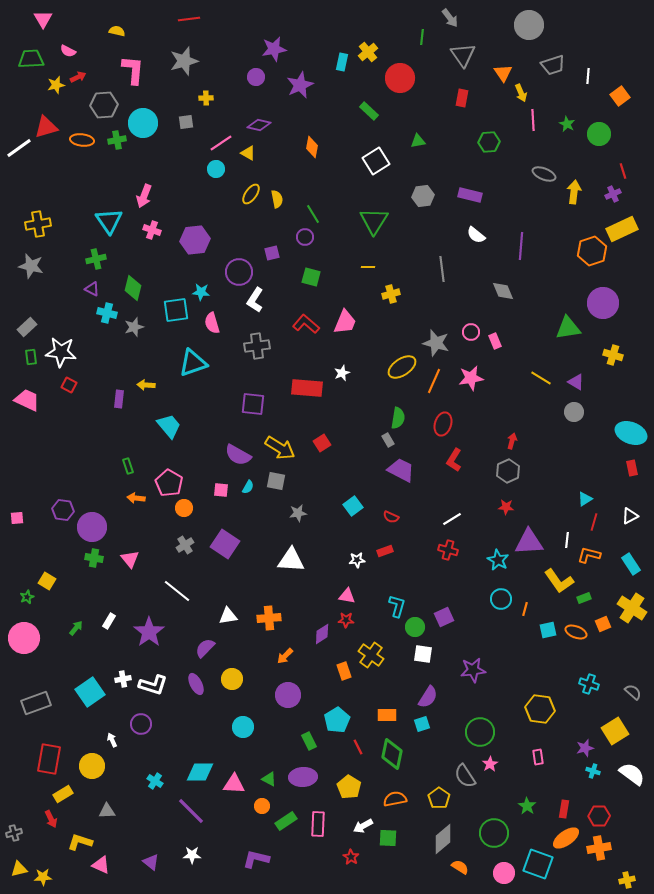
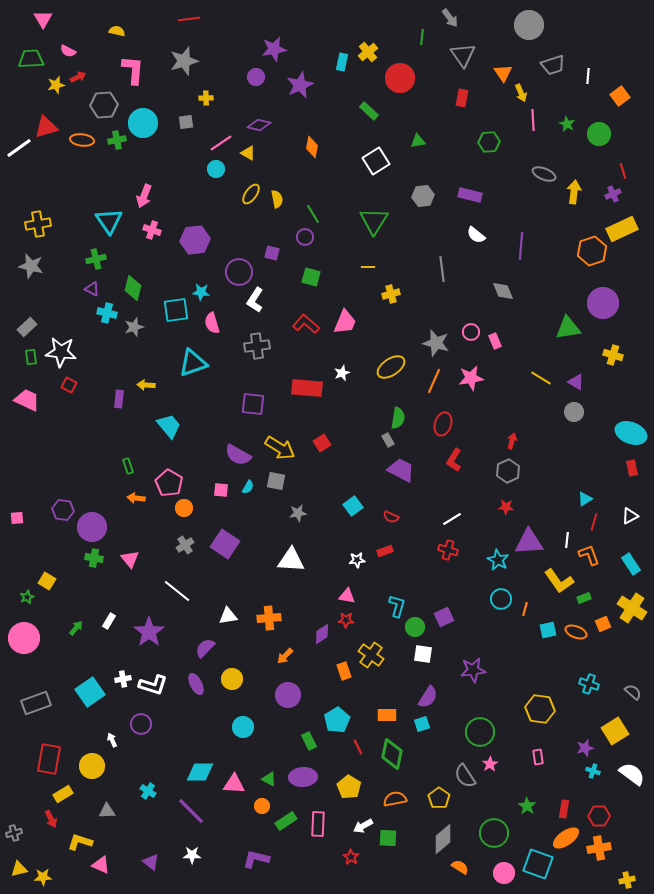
purple square at (272, 253): rotated 28 degrees clockwise
yellow ellipse at (402, 367): moved 11 px left
orange L-shape at (589, 555): rotated 55 degrees clockwise
cyan cross at (155, 781): moved 7 px left, 10 px down
